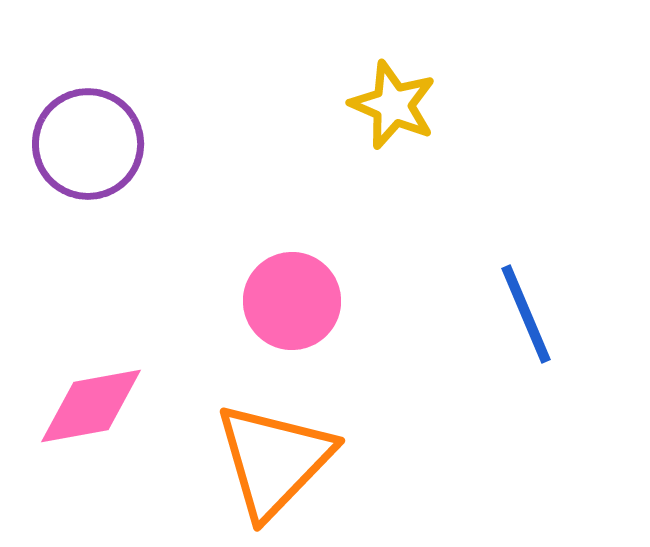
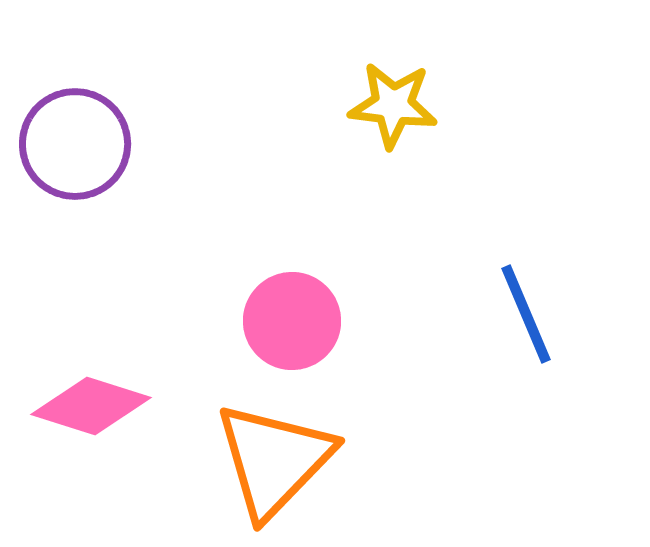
yellow star: rotated 16 degrees counterclockwise
purple circle: moved 13 px left
pink circle: moved 20 px down
pink diamond: rotated 28 degrees clockwise
